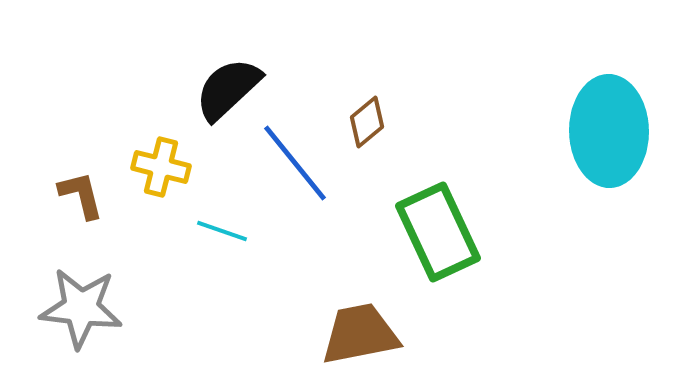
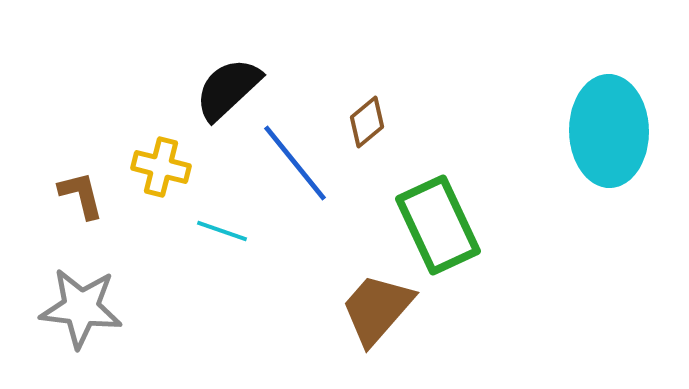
green rectangle: moved 7 px up
brown trapezoid: moved 17 px right, 25 px up; rotated 38 degrees counterclockwise
